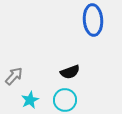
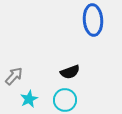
cyan star: moved 1 px left, 1 px up
